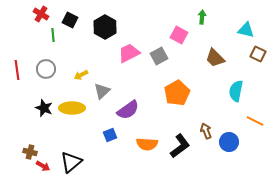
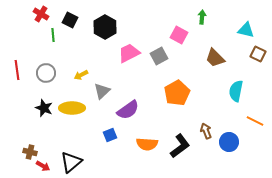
gray circle: moved 4 px down
